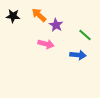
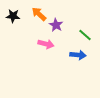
orange arrow: moved 1 px up
